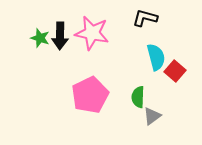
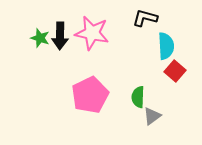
cyan semicircle: moved 10 px right, 11 px up; rotated 12 degrees clockwise
